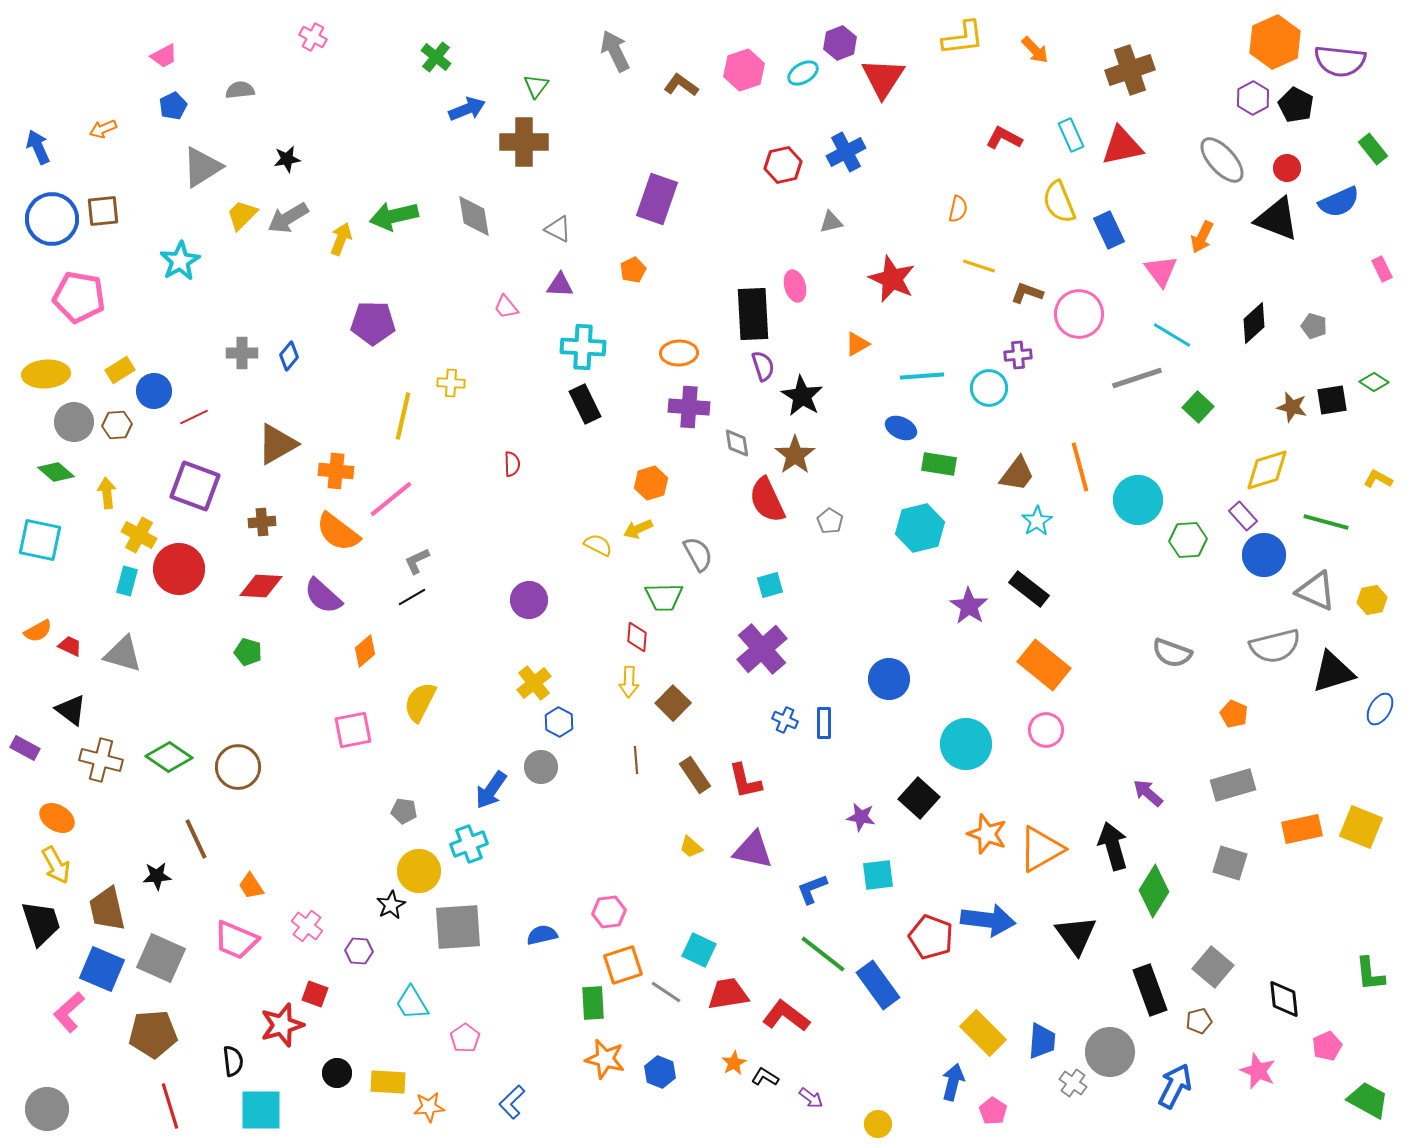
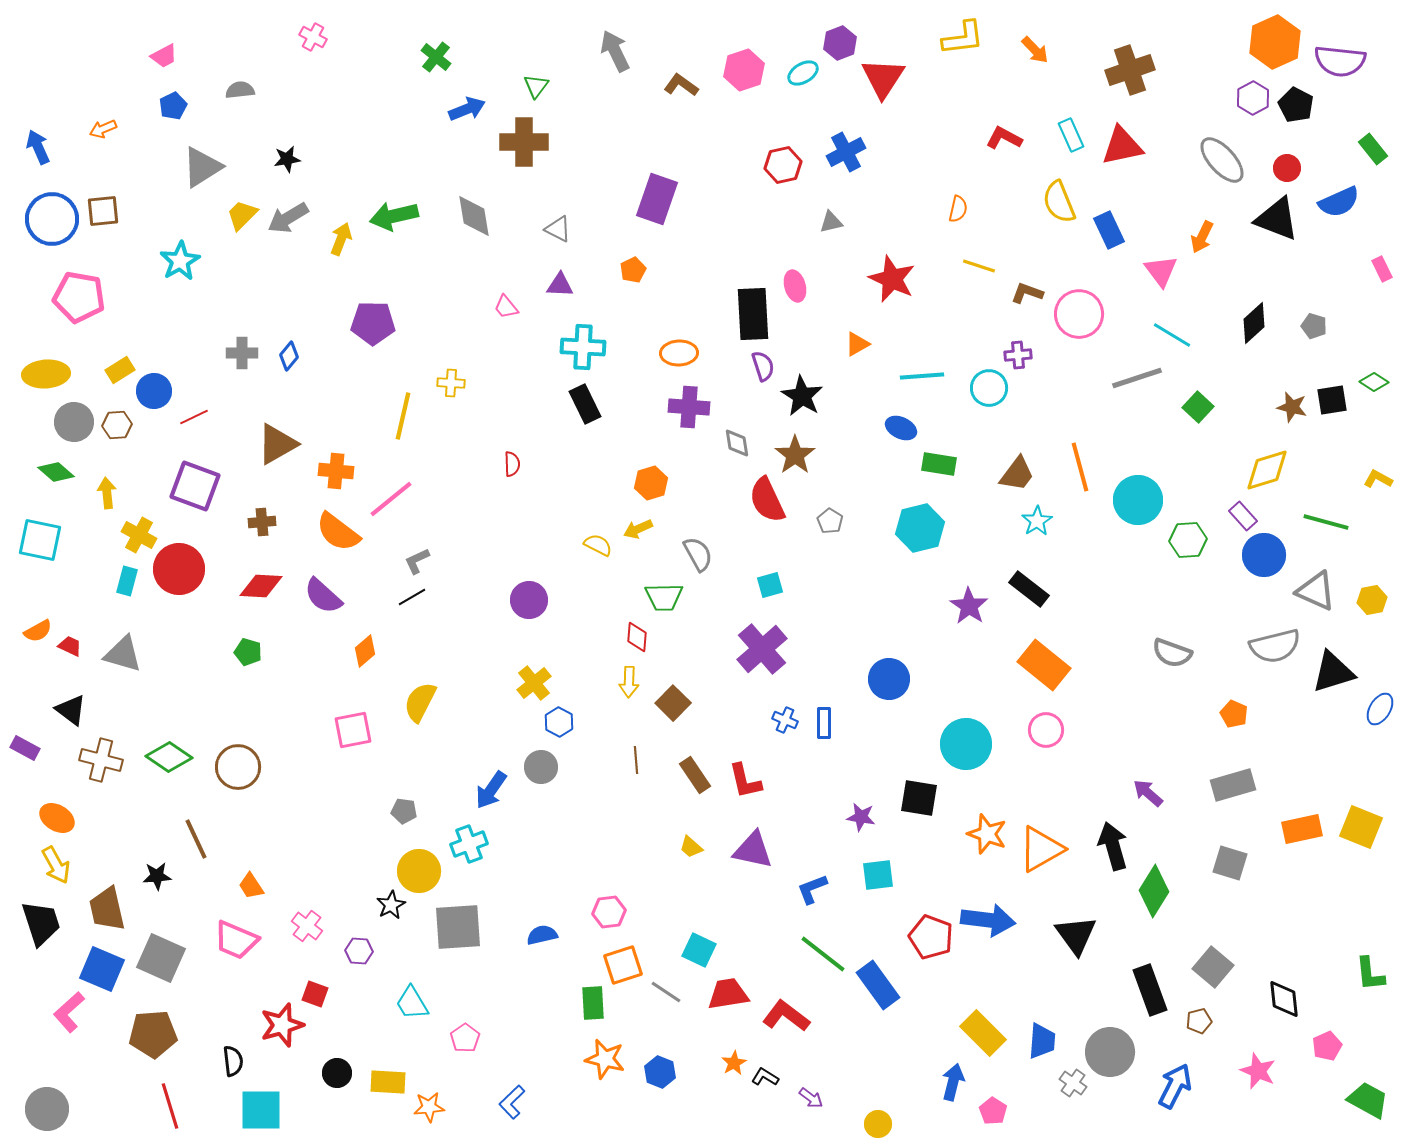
black square at (919, 798): rotated 33 degrees counterclockwise
